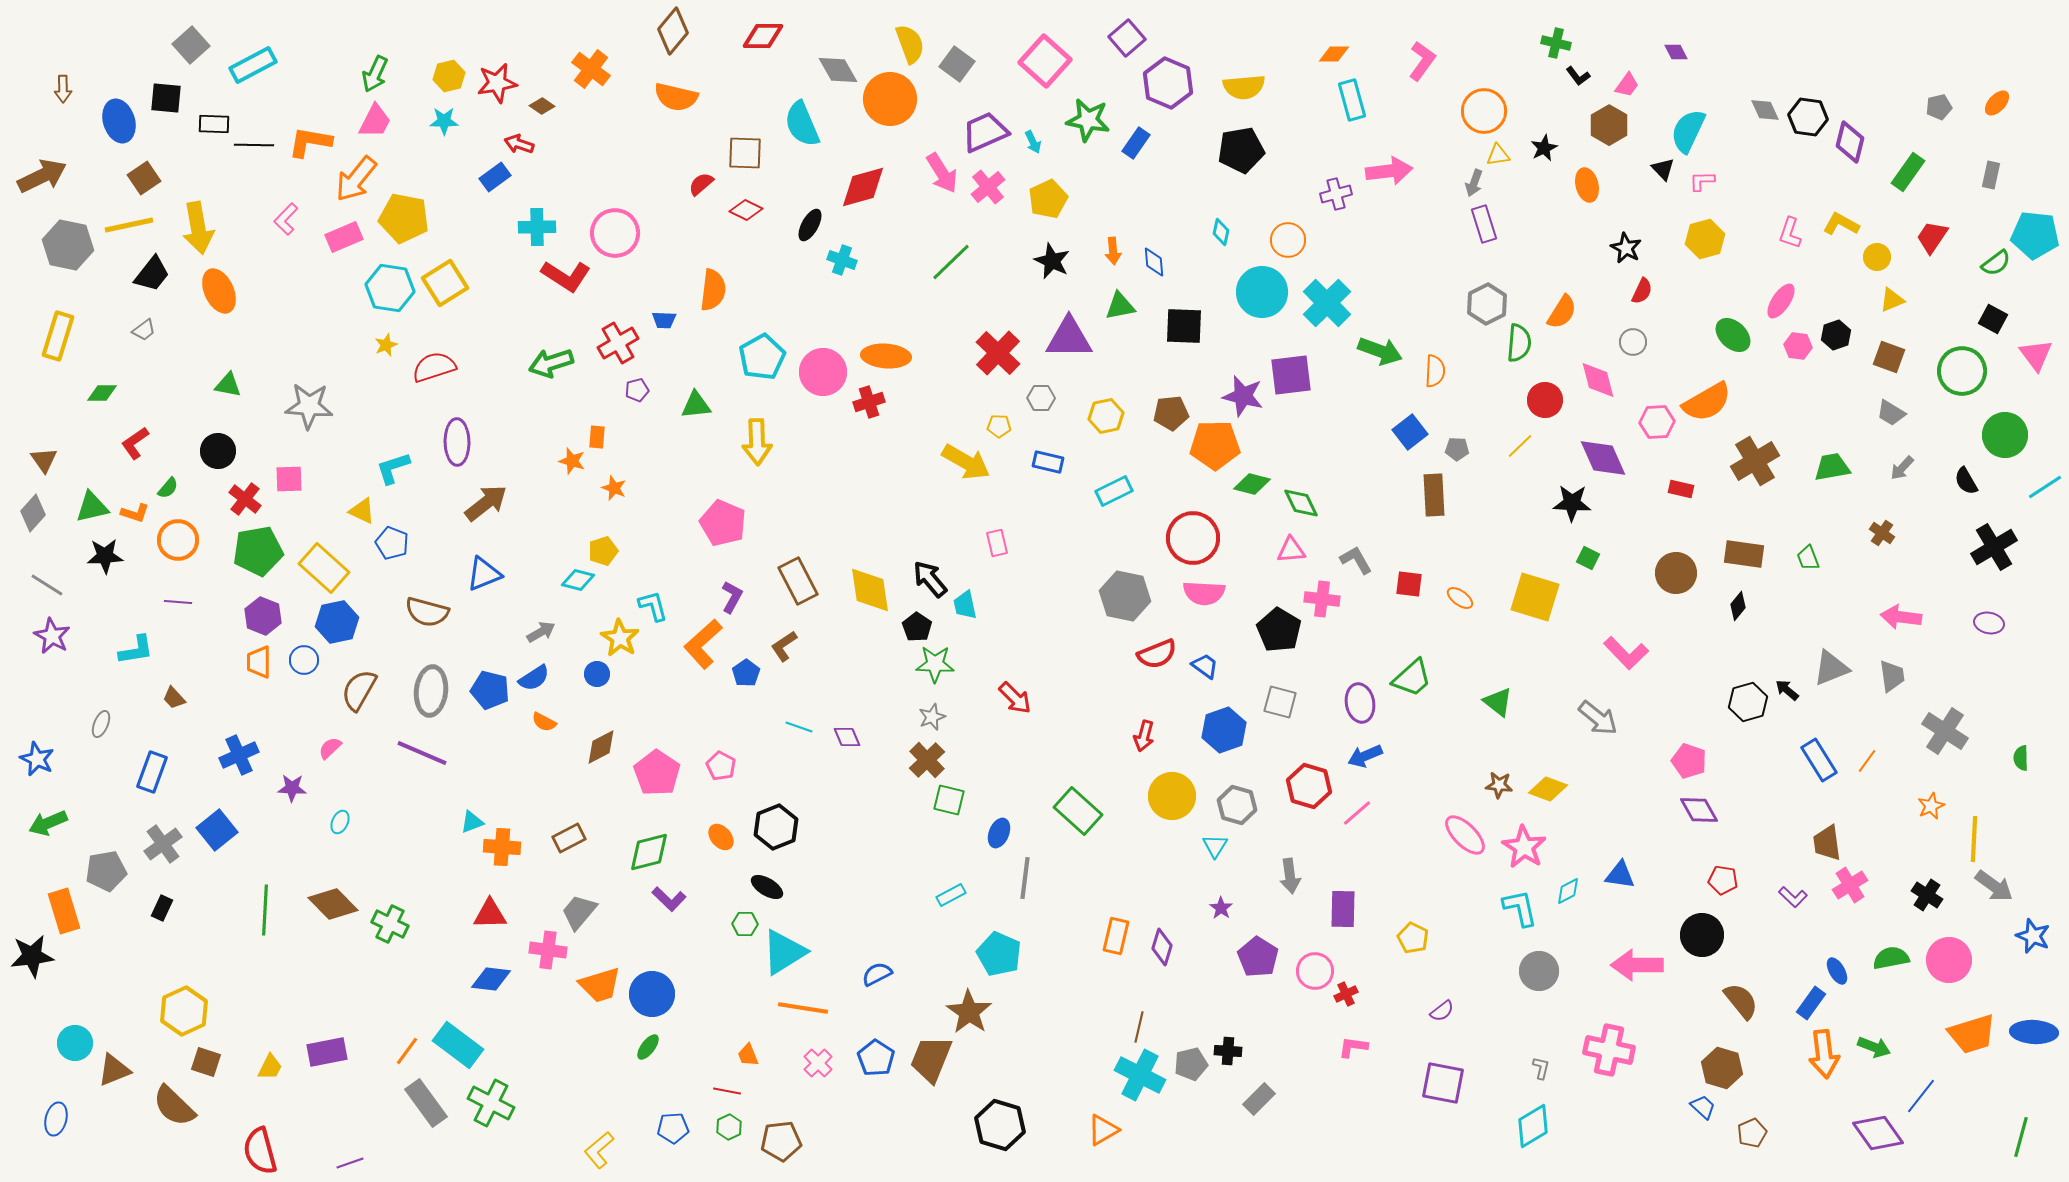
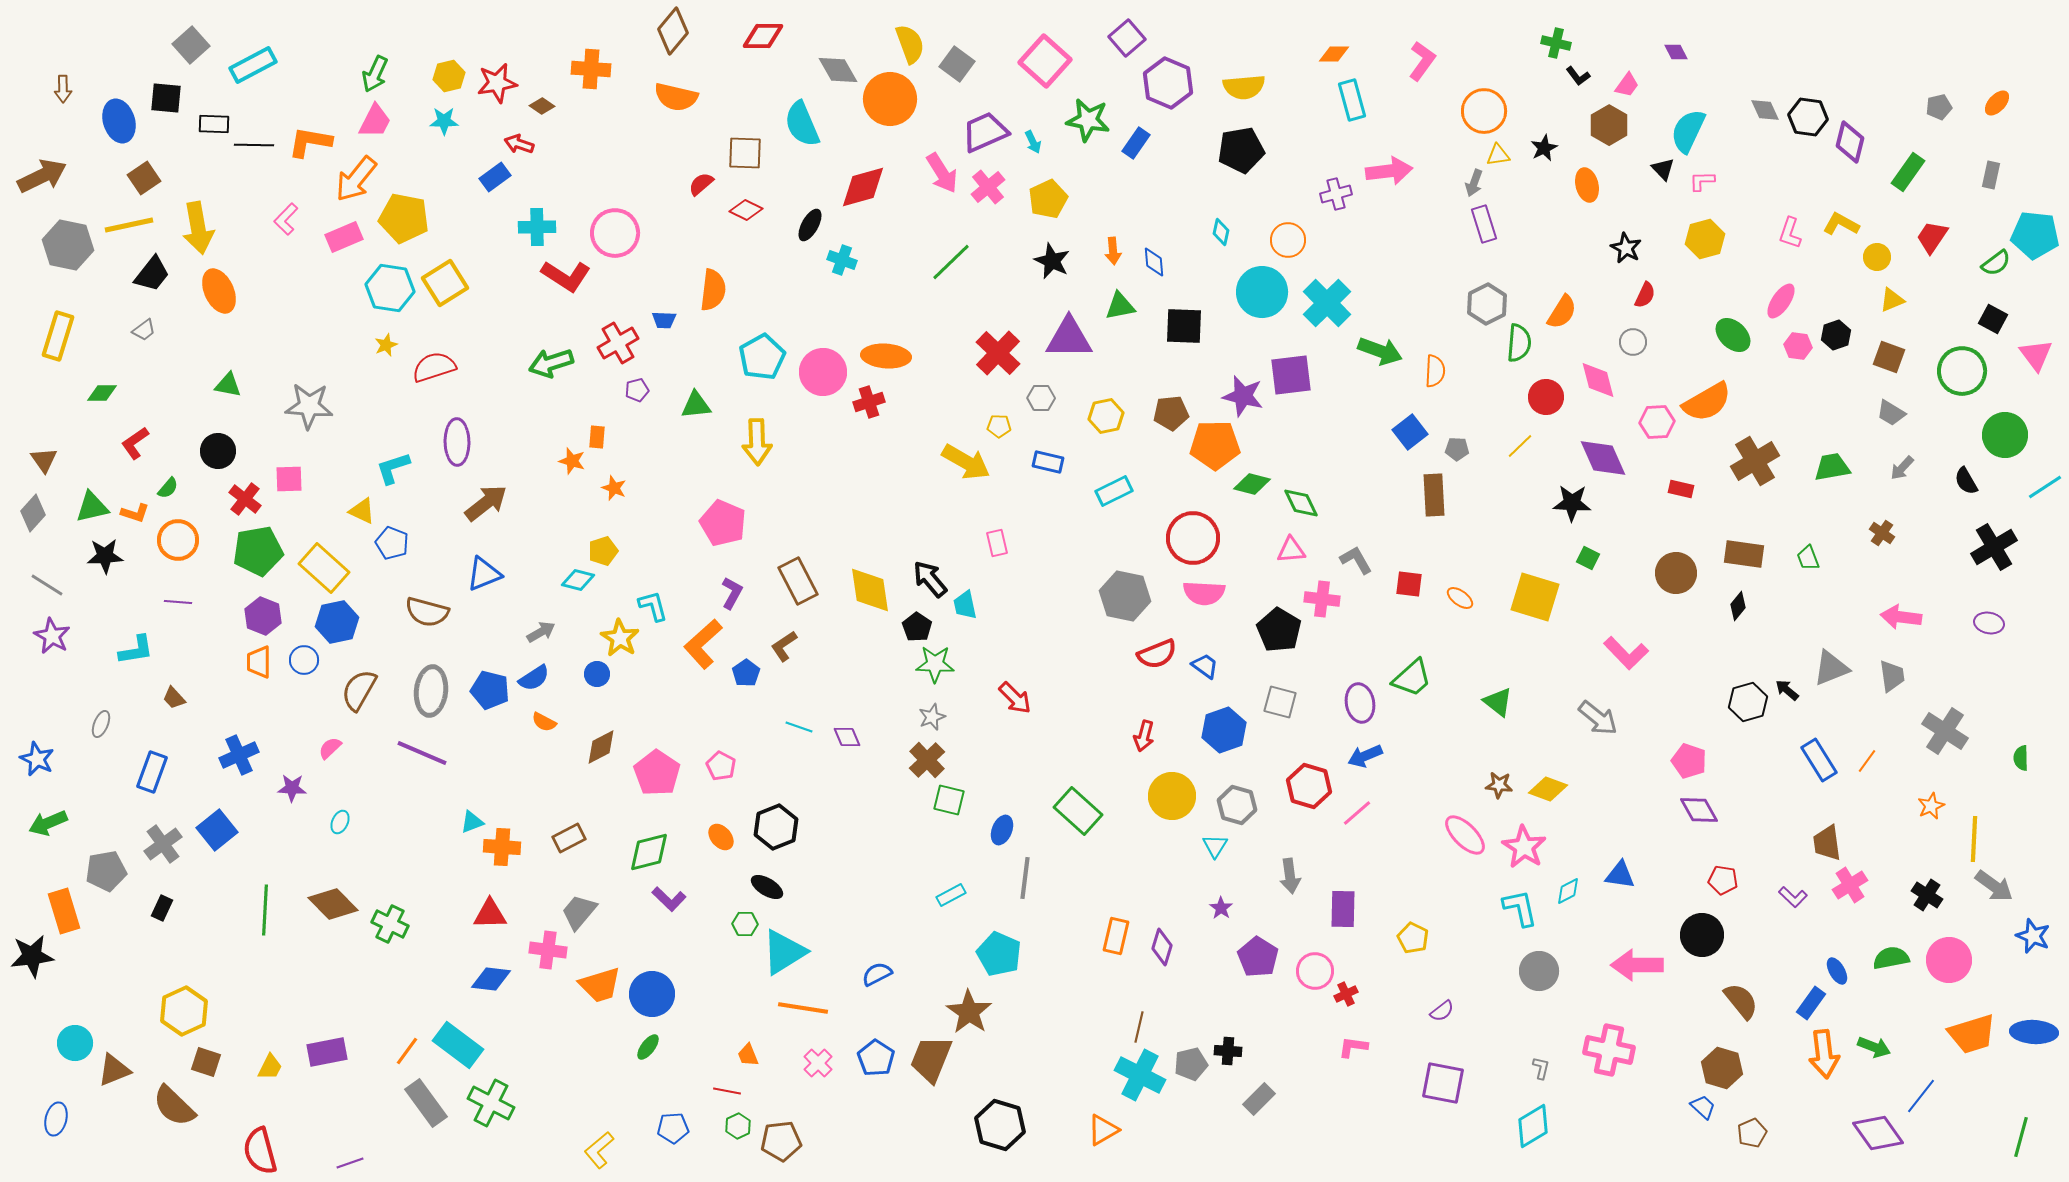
orange cross at (591, 69): rotated 33 degrees counterclockwise
red semicircle at (1642, 291): moved 3 px right, 4 px down
red circle at (1545, 400): moved 1 px right, 3 px up
purple L-shape at (732, 597): moved 4 px up
blue ellipse at (999, 833): moved 3 px right, 3 px up
green hexagon at (729, 1127): moved 9 px right, 1 px up
